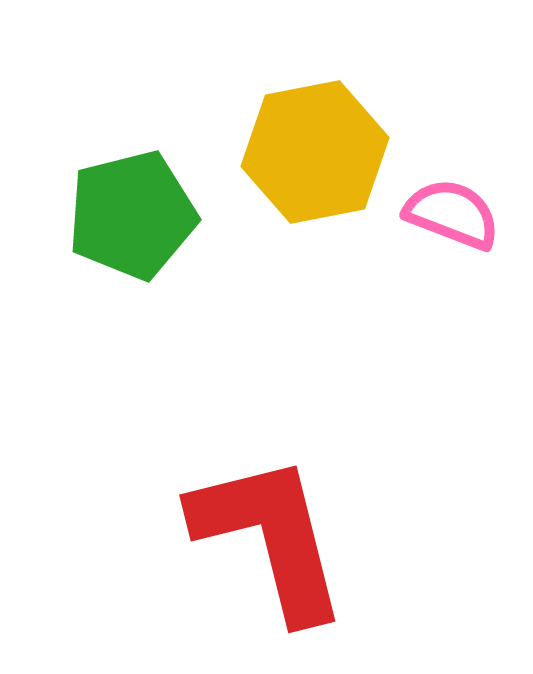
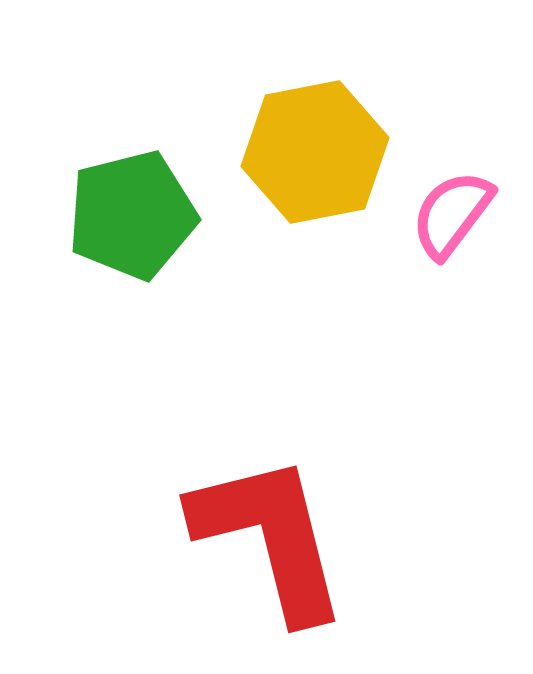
pink semicircle: rotated 74 degrees counterclockwise
